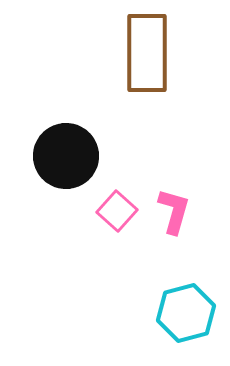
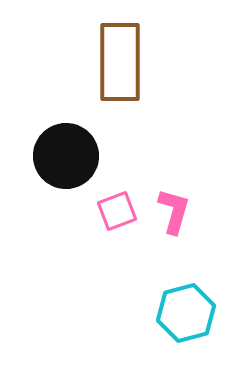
brown rectangle: moved 27 px left, 9 px down
pink square: rotated 27 degrees clockwise
